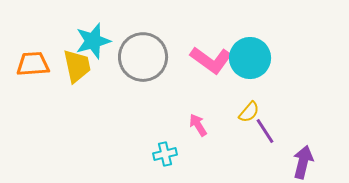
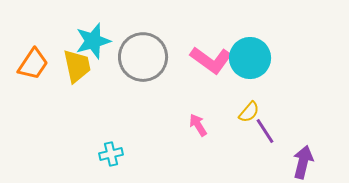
orange trapezoid: rotated 128 degrees clockwise
cyan cross: moved 54 px left
